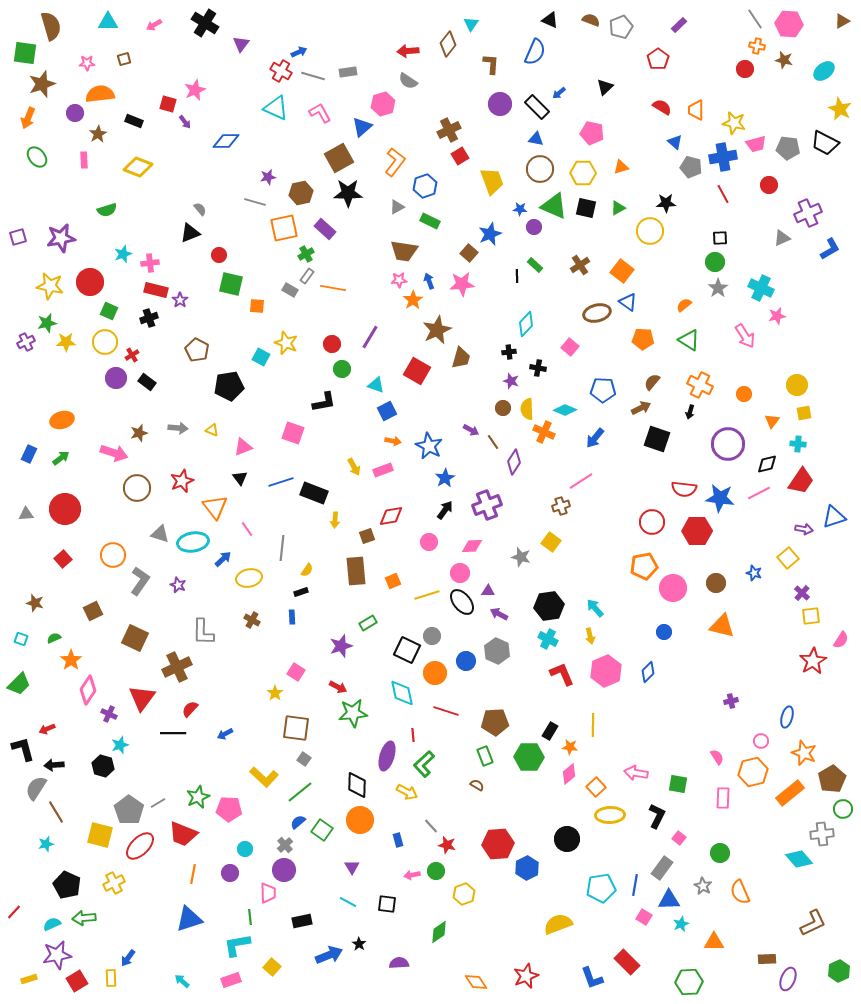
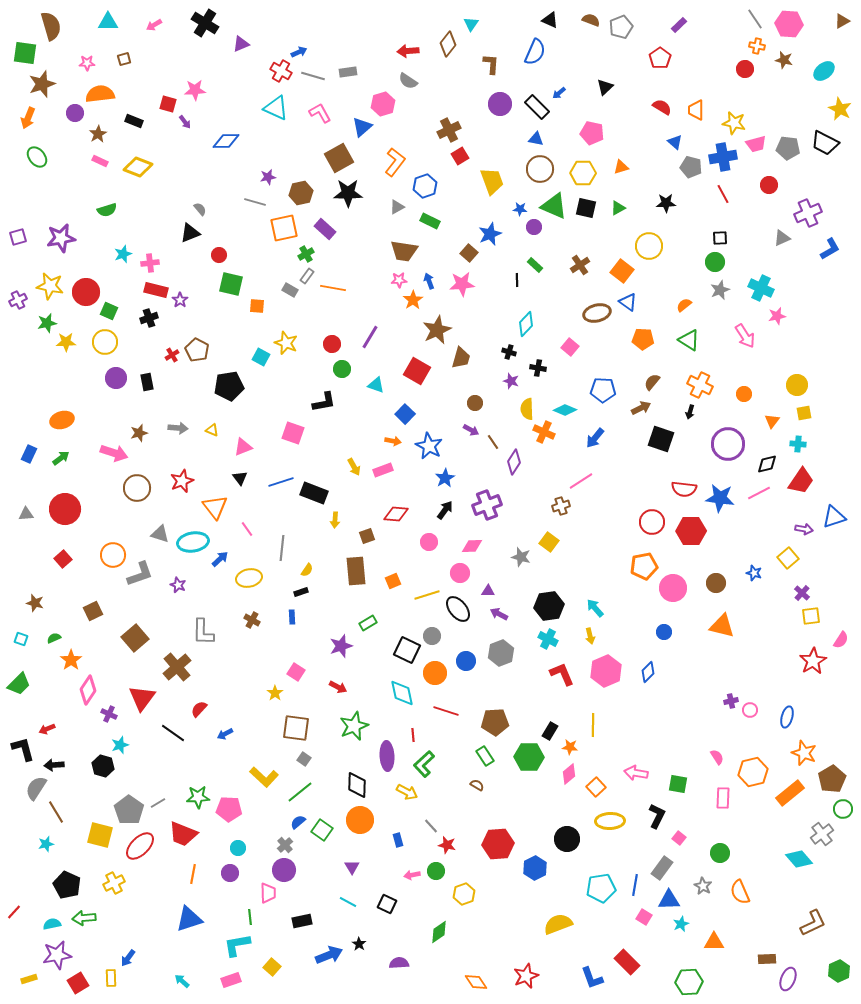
purple triangle at (241, 44): rotated 30 degrees clockwise
red pentagon at (658, 59): moved 2 px right, 1 px up
pink star at (195, 90): rotated 20 degrees clockwise
pink rectangle at (84, 160): moved 16 px right, 1 px down; rotated 63 degrees counterclockwise
yellow circle at (650, 231): moved 1 px left, 15 px down
black line at (517, 276): moved 4 px down
red circle at (90, 282): moved 4 px left, 10 px down
gray star at (718, 288): moved 2 px right, 2 px down; rotated 12 degrees clockwise
purple cross at (26, 342): moved 8 px left, 42 px up
black cross at (509, 352): rotated 24 degrees clockwise
red cross at (132, 355): moved 40 px right
black rectangle at (147, 382): rotated 42 degrees clockwise
brown circle at (503, 408): moved 28 px left, 5 px up
blue square at (387, 411): moved 18 px right, 3 px down; rotated 18 degrees counterclockwise
black square at (657, 439): moved 4 px right
red diamond at (391, 516): moved 5 px right, 2 px up; rotated 15 degrees clockwise
red hexagon at (697, 531): moved 6 px left
yellow square at (551, 542): moved 2 px left
blue arrow at (223, 559): moved 3 px left
gray L-shape at (140, 581): moved 7 px up; rotated 36 degrees clockwise
black ellipse at (462, 602): moved 4 px left, 7 px down
brown square at (135, 638): rotated 24 degrees clockwise
gray hexagon at (497, 651): moved 4 px right, 2 px down; rotated 15 degrees clockwise
brown cross at (177, 667): rotated 16 degrees counterclockwise
red semicircle at (190, 709): moved 9 px right
green star at (353, 713): moved 1 px right, 13 px down; rotated 16 degrees counterclockwise
black line at (173, 733): rotated 35 degrees clockwise
pink circle at (761, 741): moved 11 px left, 31 px up
purple ellipse at (387, 756): rotated 20 degrees counterclockwise
green rectangle at (485, 756): rotated 12 degrees counterclockwise
green star at (198, 797): rotated 20 degrees clockwise
yellow ellipse at (610, 815): moved 6 px down
gray cross at (822, 834): rotated 30 degrees counterclockwise
cyan circle at (245, 849): moved 7 px left, 1 px up
blue hexagon at (527, 868): moved 8 px right
black square at (387, 904): rotated 18 degrees clockwise
cyan semicircle at (52, 924): rotated 12 degrees clockwise
red square at (77, 981): moved 1 px right, 2 px down
